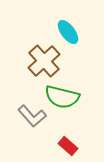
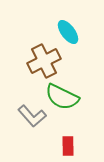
brown cross: rotated 16 degrees clockwise
green semicircle: rotated 12 degrees clockwise
red rectangle: rotated 48 degrees clockwise
